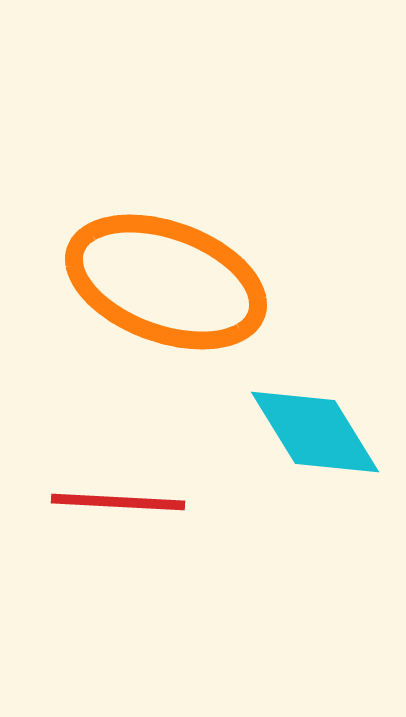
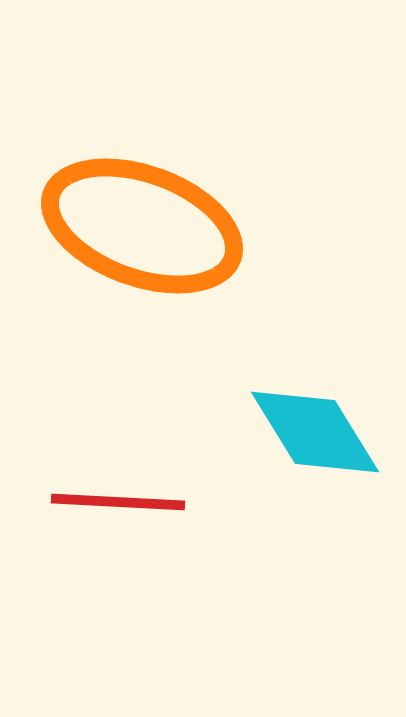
orange ellipse: moved 24 px left, 56 px up
